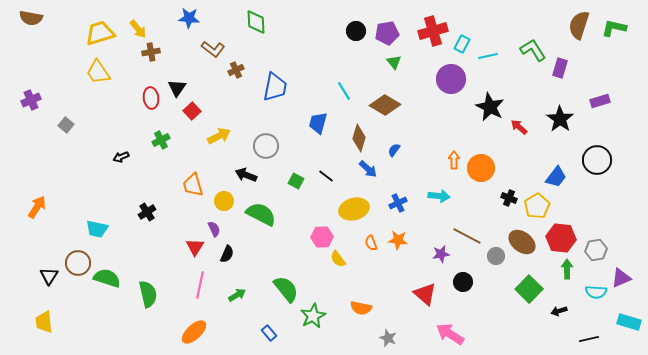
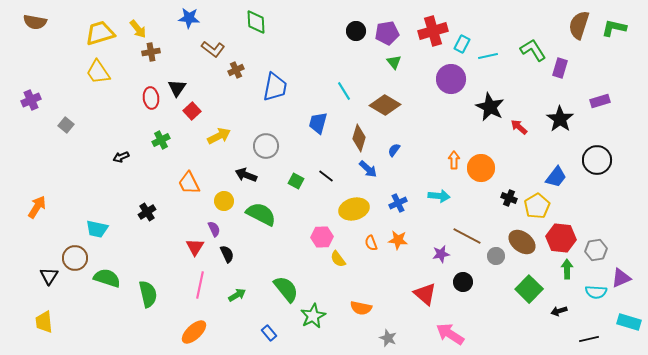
brown semicircle at (31, 18): moved 4 px right, 4 px down
orange trapezoid at (193, 185): moved 4 px left, 2 px up; rotated 10 degrees counterclockwise
black semicircle at (227, 254): rotated 48 degrees counterclockwise
brown circle at (78, 263): moved 3 px left, 5 px up
